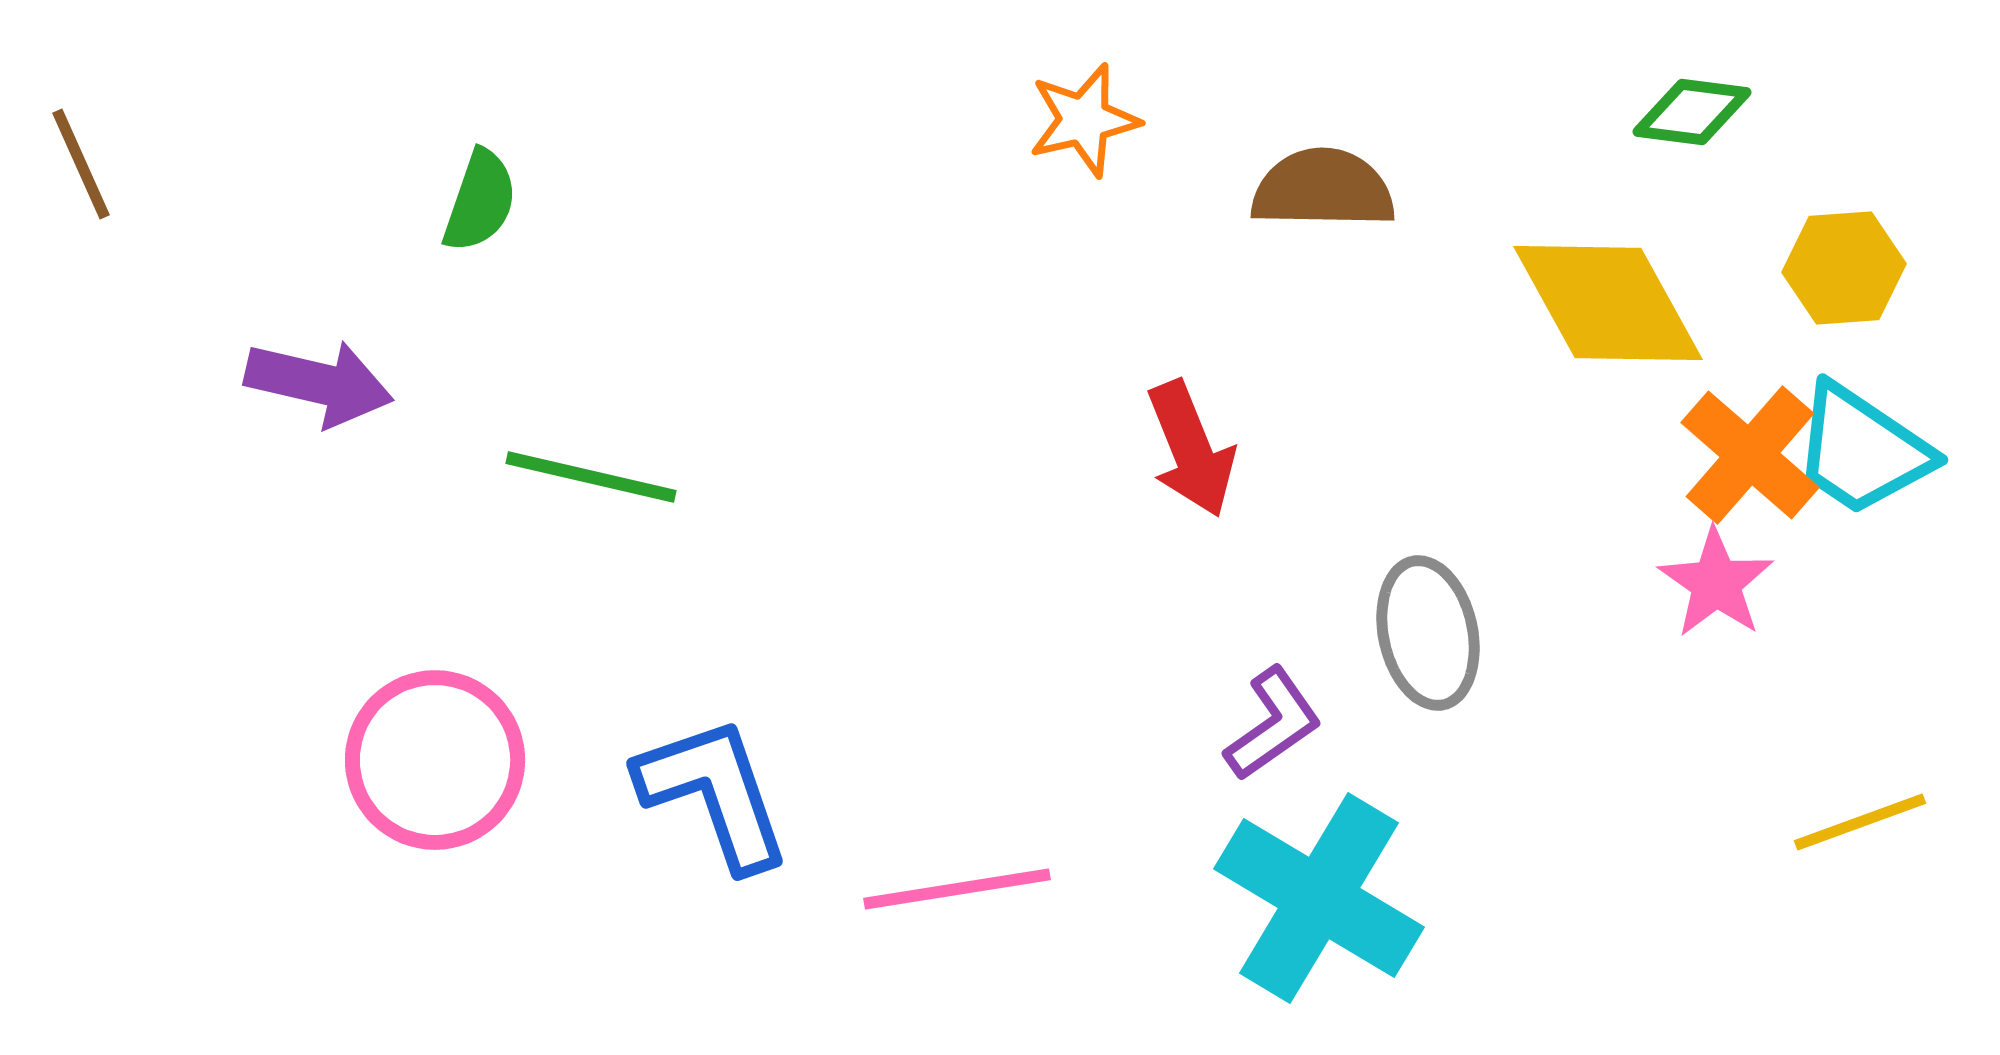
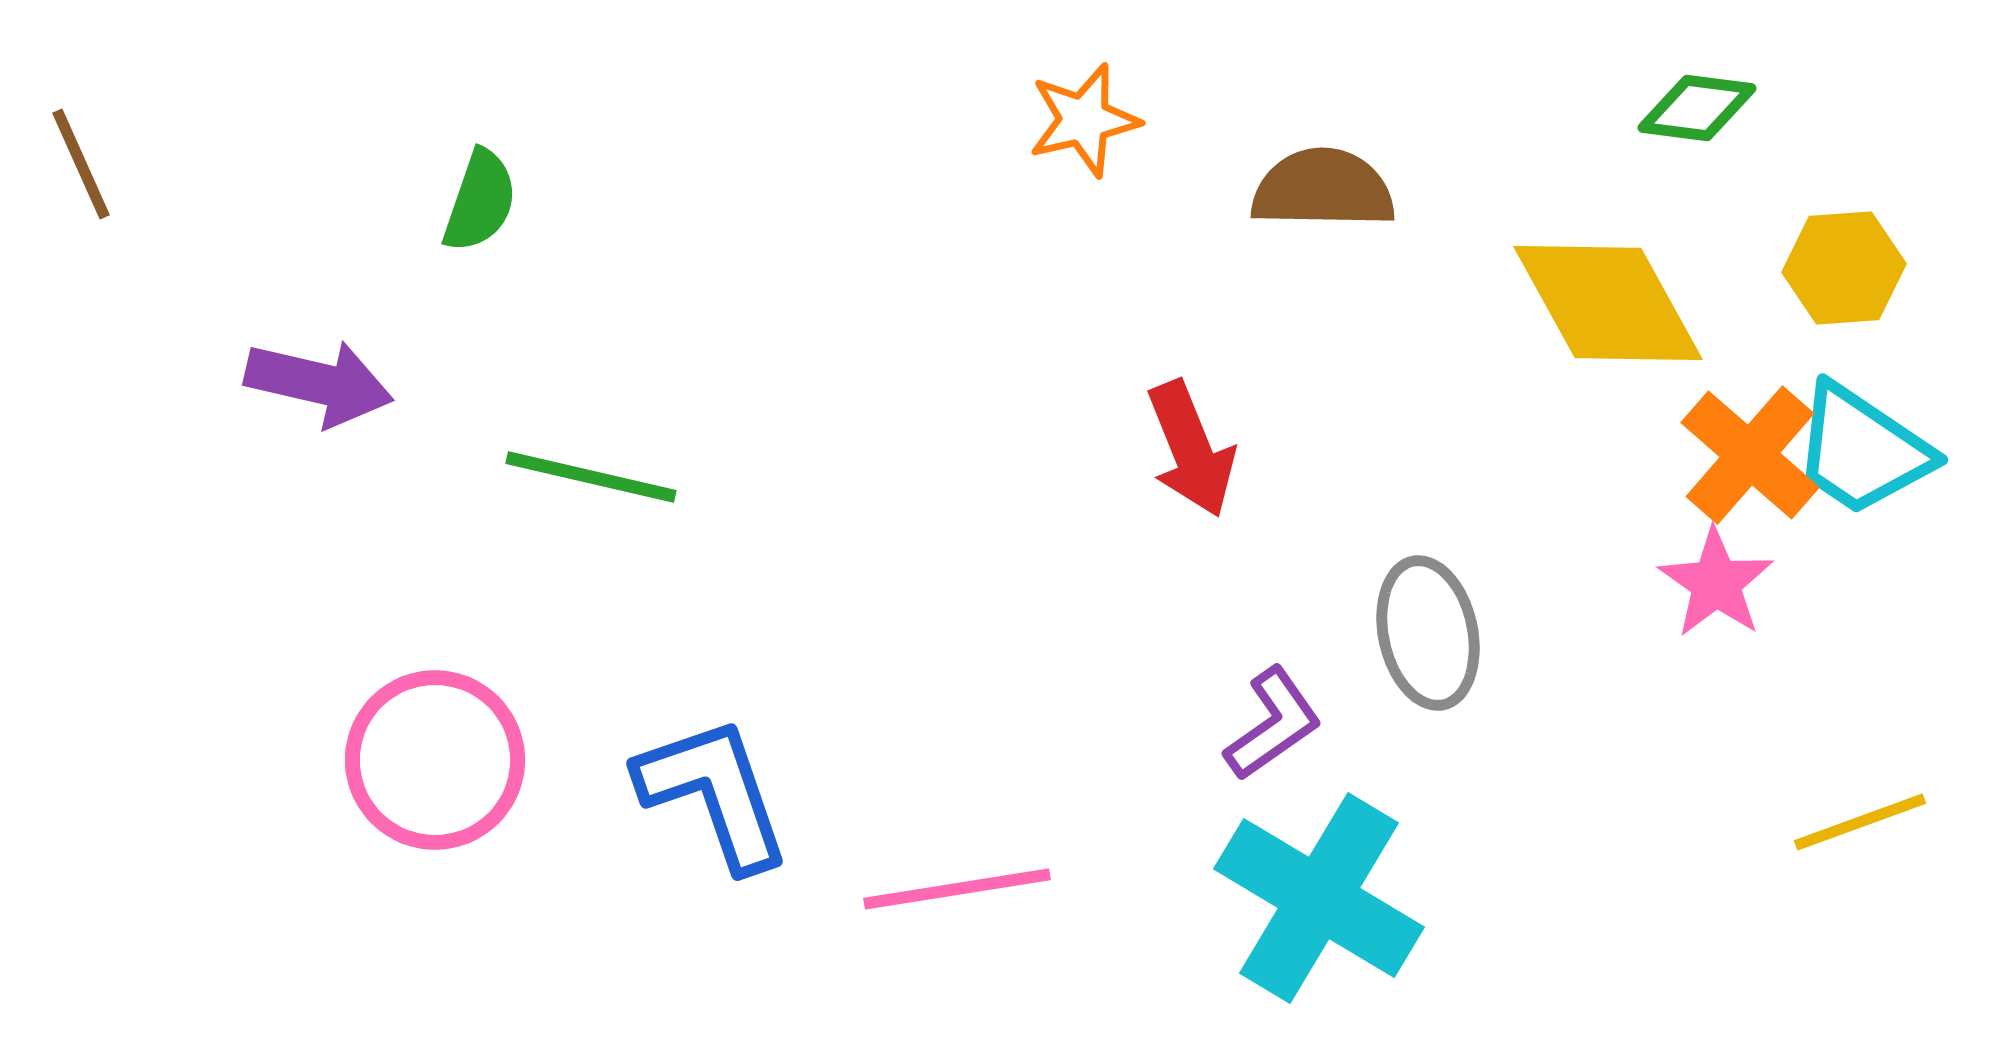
green diamond: moved 5 px right, 4 px up
